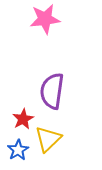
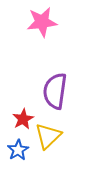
pink star: moved 3 px left, 3 px down
purple semicircle: moved 3 px right
yellow triangle: moved 3 px up
